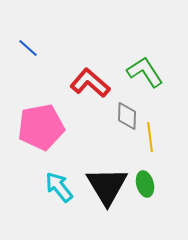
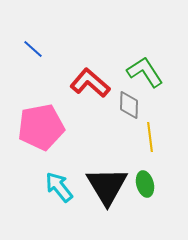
blue line: moved 5 px right, 1 px down
gray diamond: moved 2 px right, 11 px up
